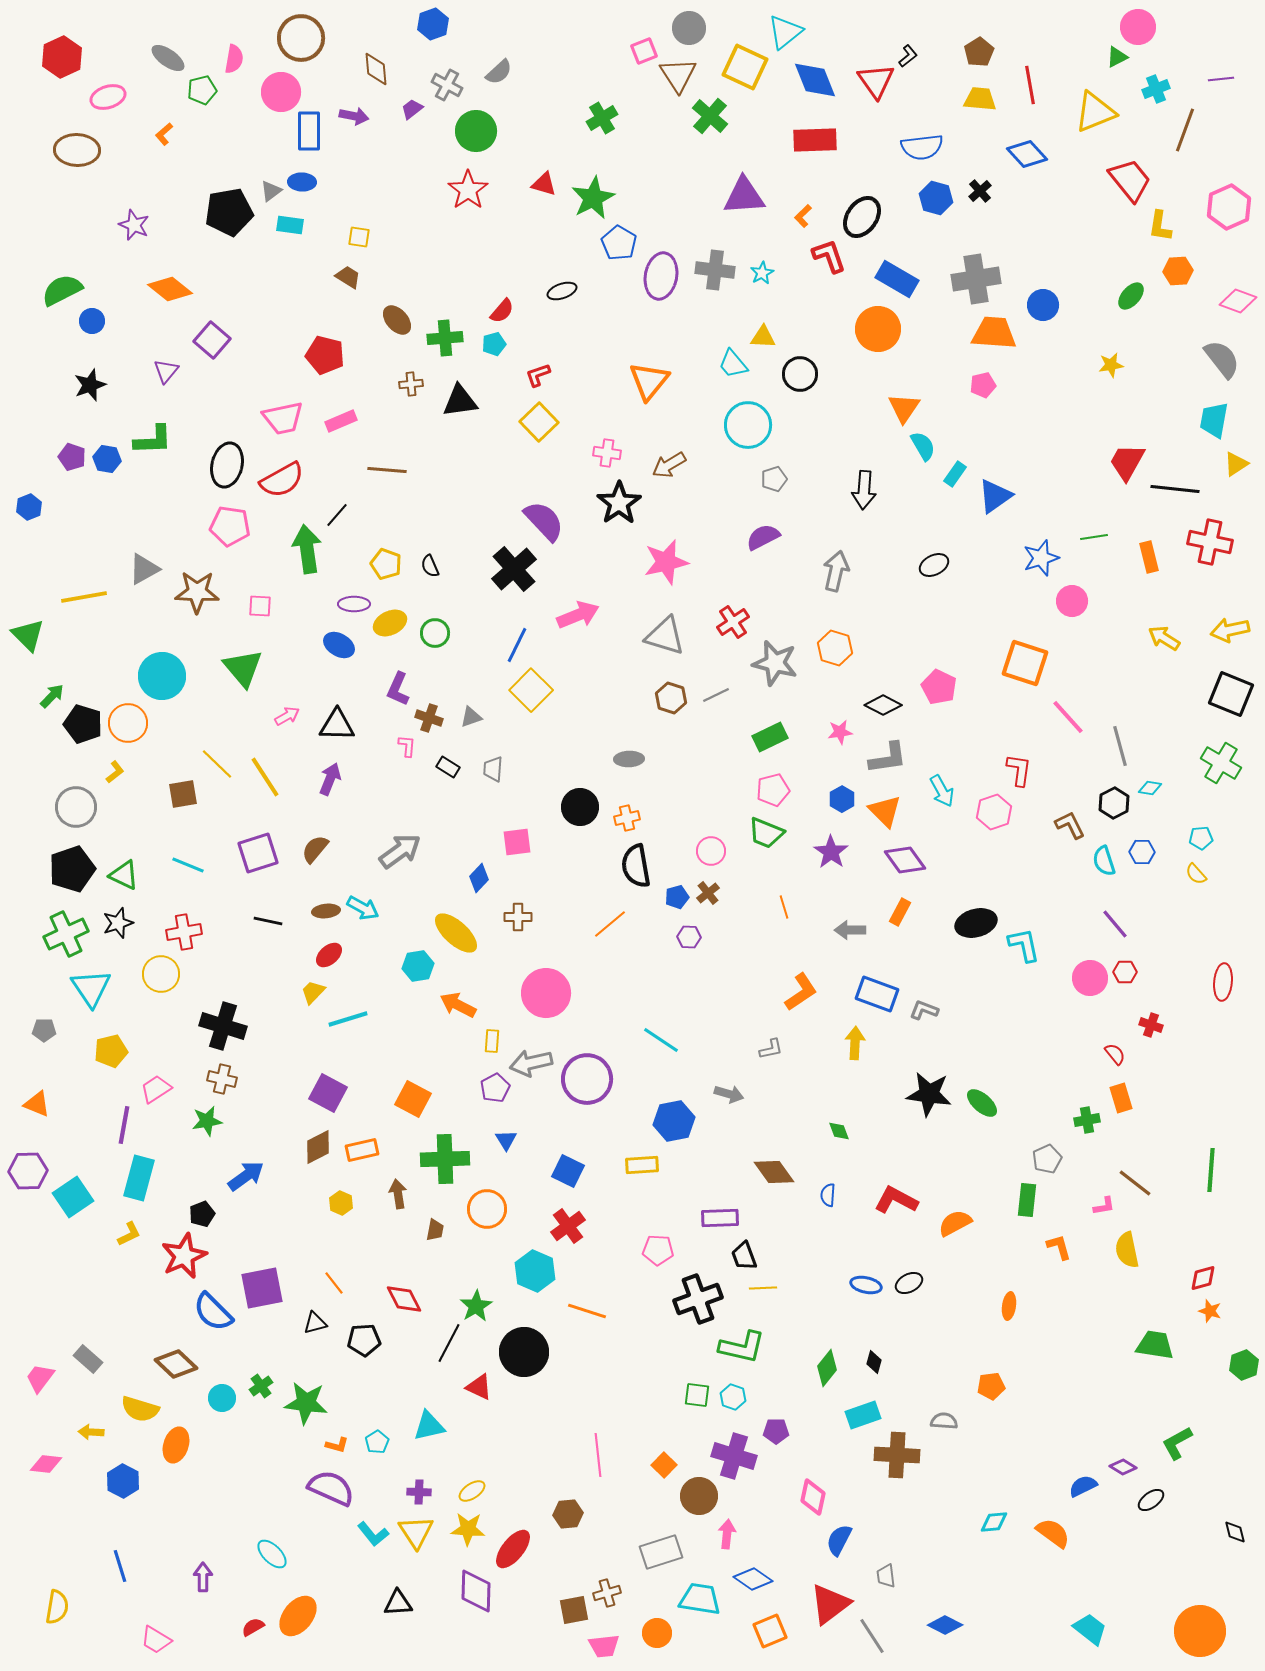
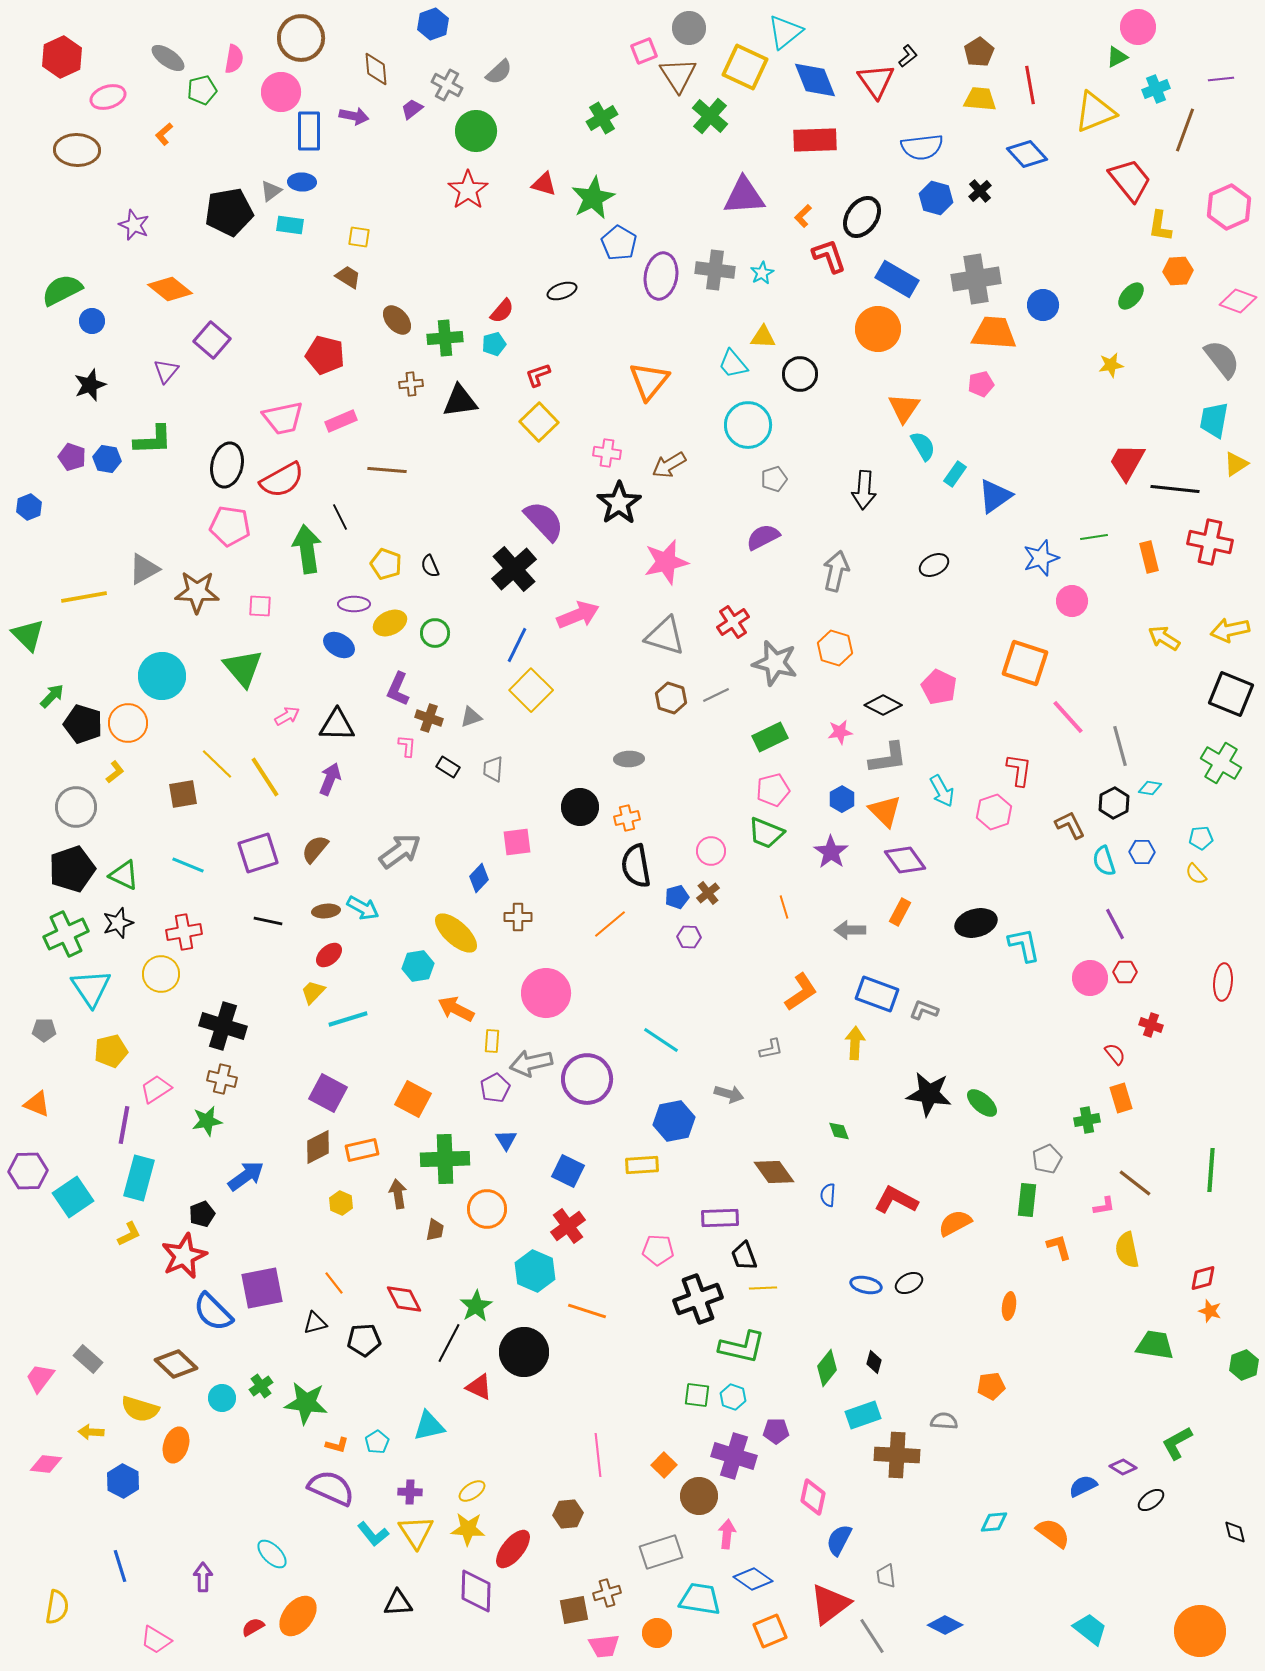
pink pentagon at (983, 385): moved 2 px left, 1 px up
black line at (337, 515): moved 3 px right, 2 px down; rotated 68 degrees counterclockwise
purple line at (1115, 924): rotated 12 degrees clockwise
orange arrow at (458, 1005): moved 2 px left, 4 px down
purple cross at (419, 1492): moved 9 px left
